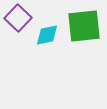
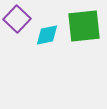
purple square: moved 1 px left, 1 px down
